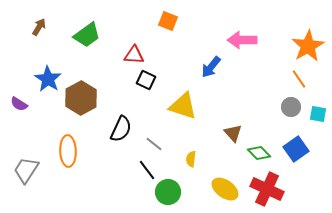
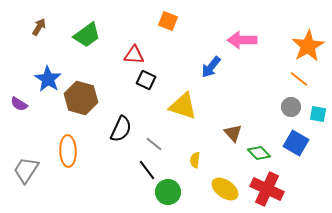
orange line: rotated 18 degrees counterclockwise
brown hexagon: rotated 16 degrees counterclockwise
blue square: moved 6 px up; rotated 25 degrees counterclockwise
yellow semicircle: moved 4 px right, 1 px down
